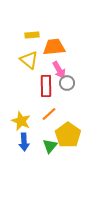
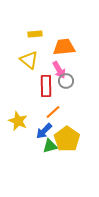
yellow rectangle: moved 3 px right, 1 px up
orange trapezoid: moved 10 px right
gray circle: moved 1 px left, 2 px up
orange line: moved 4 px right, 2 px up
yellow star: moved 3 px left
yellow pentagon: moved 1 px left, 4 px down
blue arrow: moved 20 px right, 11 px up; rotated 48 degrees clockwise
green triangle: rotated 35 degrees clockwise
